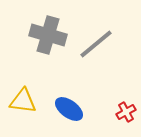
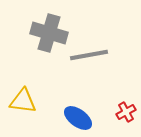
gray cross: moved 1 px right, 2 px up
gray line: moved 7 px left, 11 px down; rotated 30 degrees clockwise
blue ellipse: moved 9 px right, 9 px down
